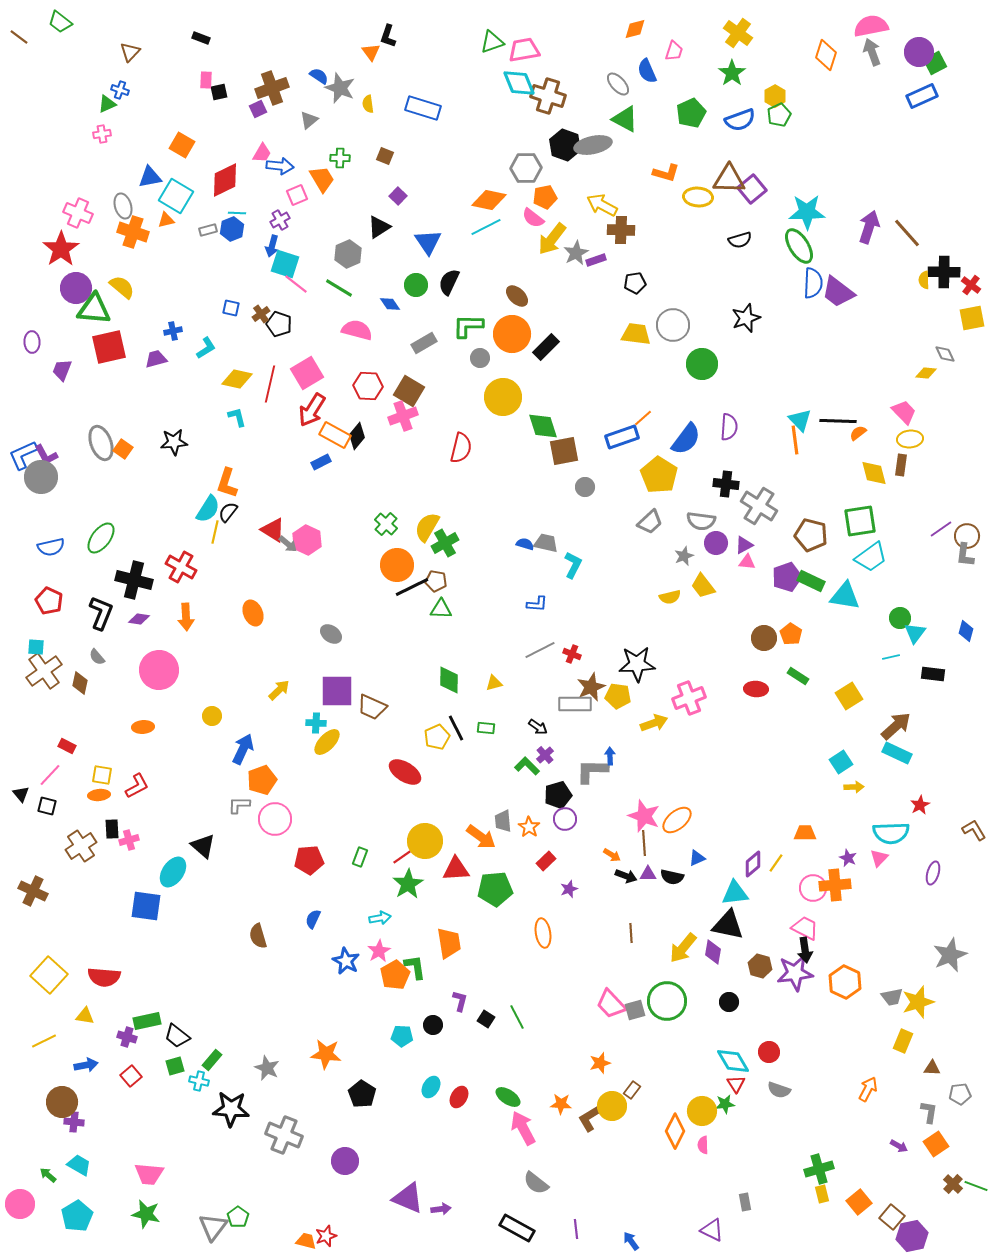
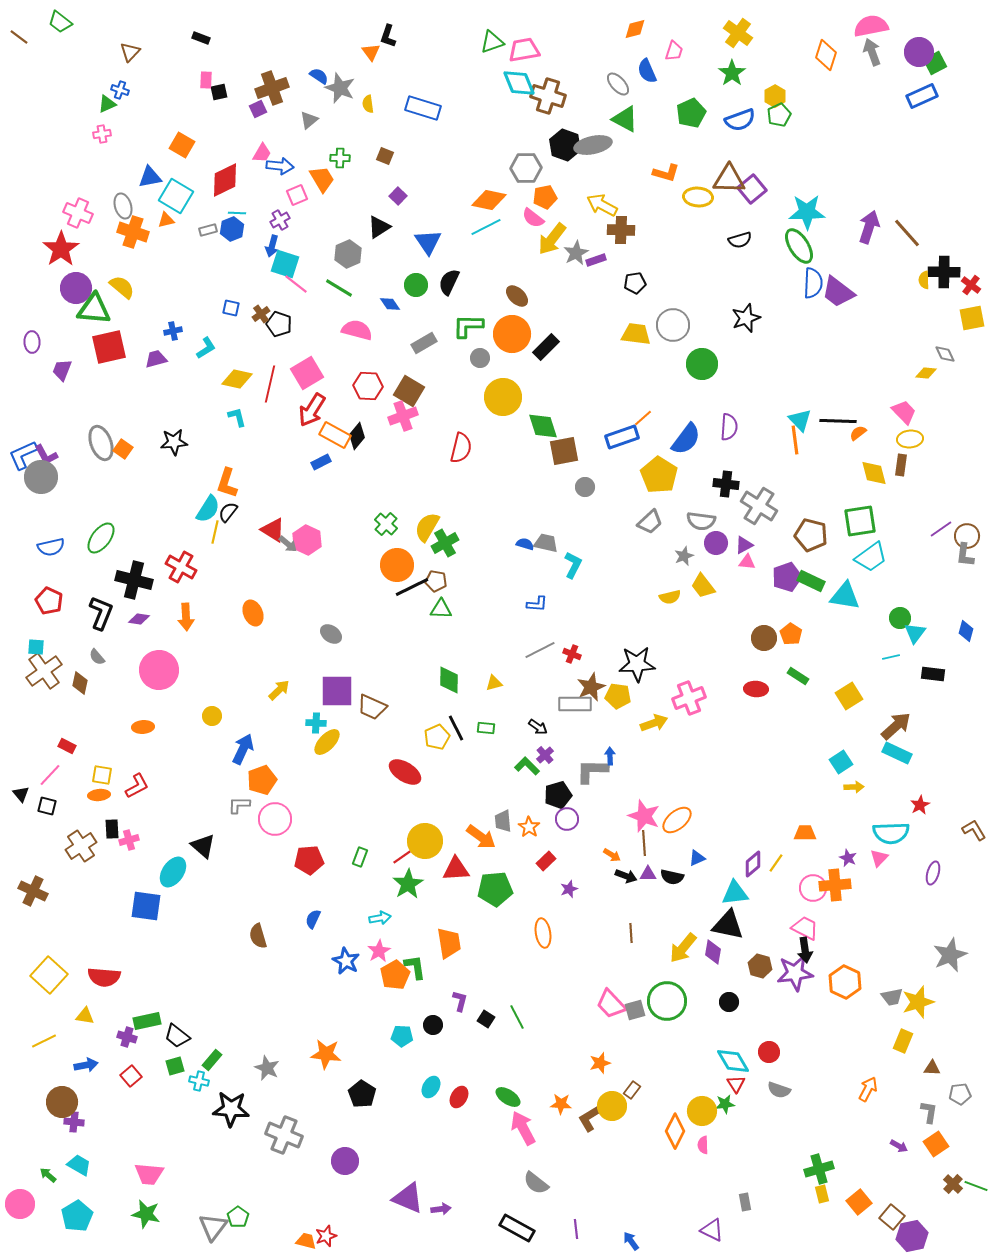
purple circle at (565, 819): moved 2 px right
